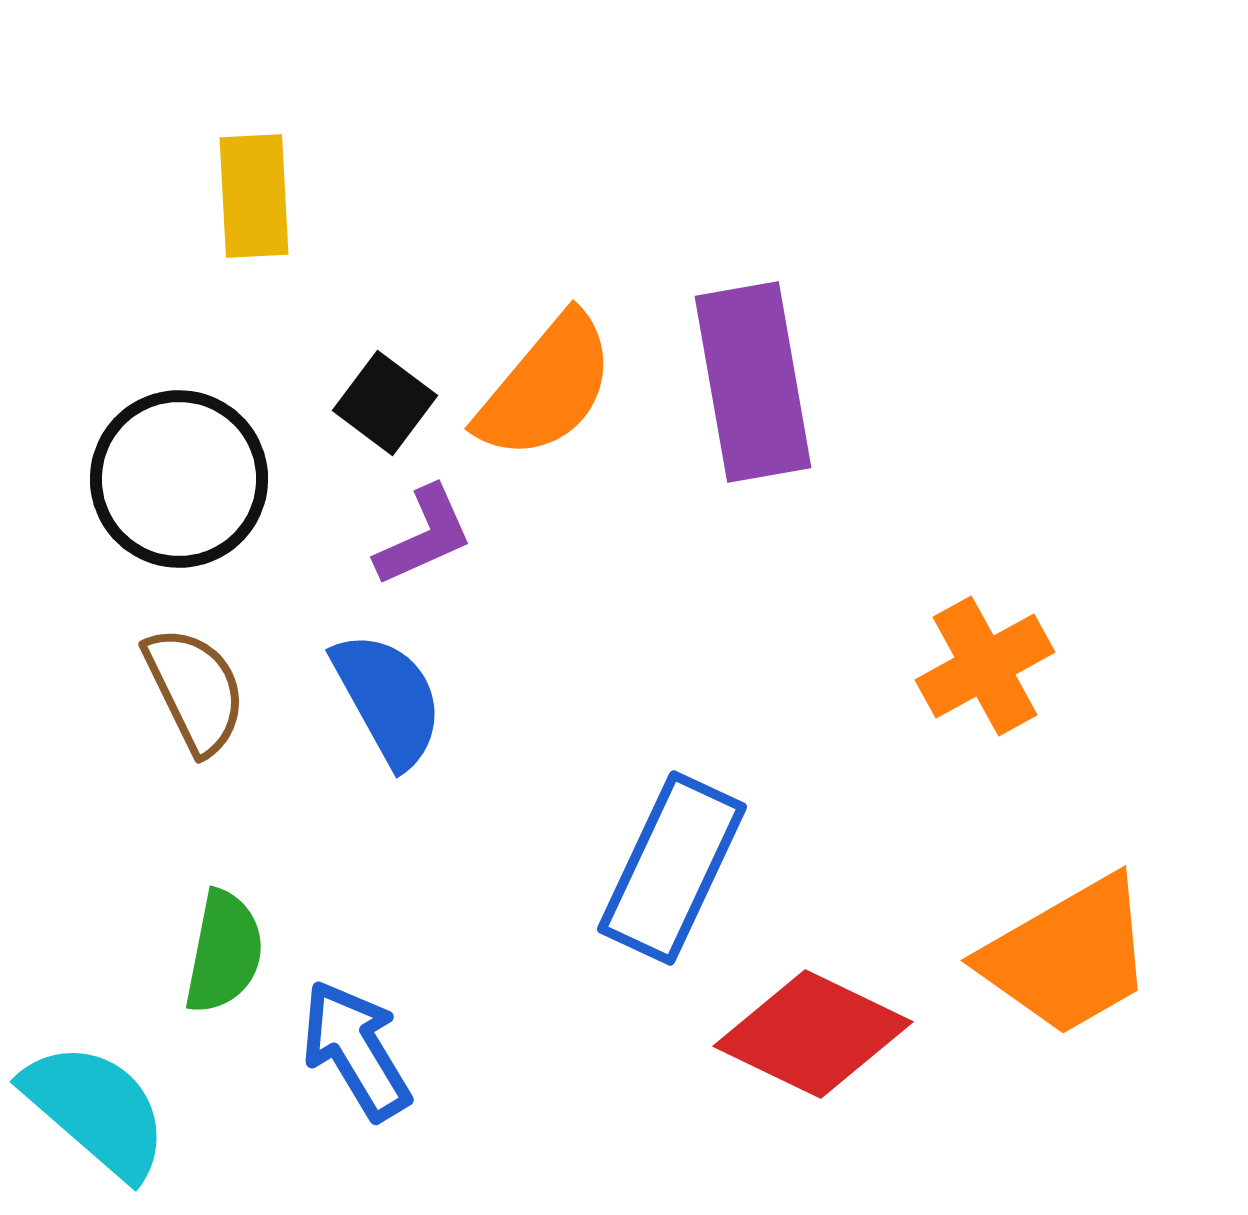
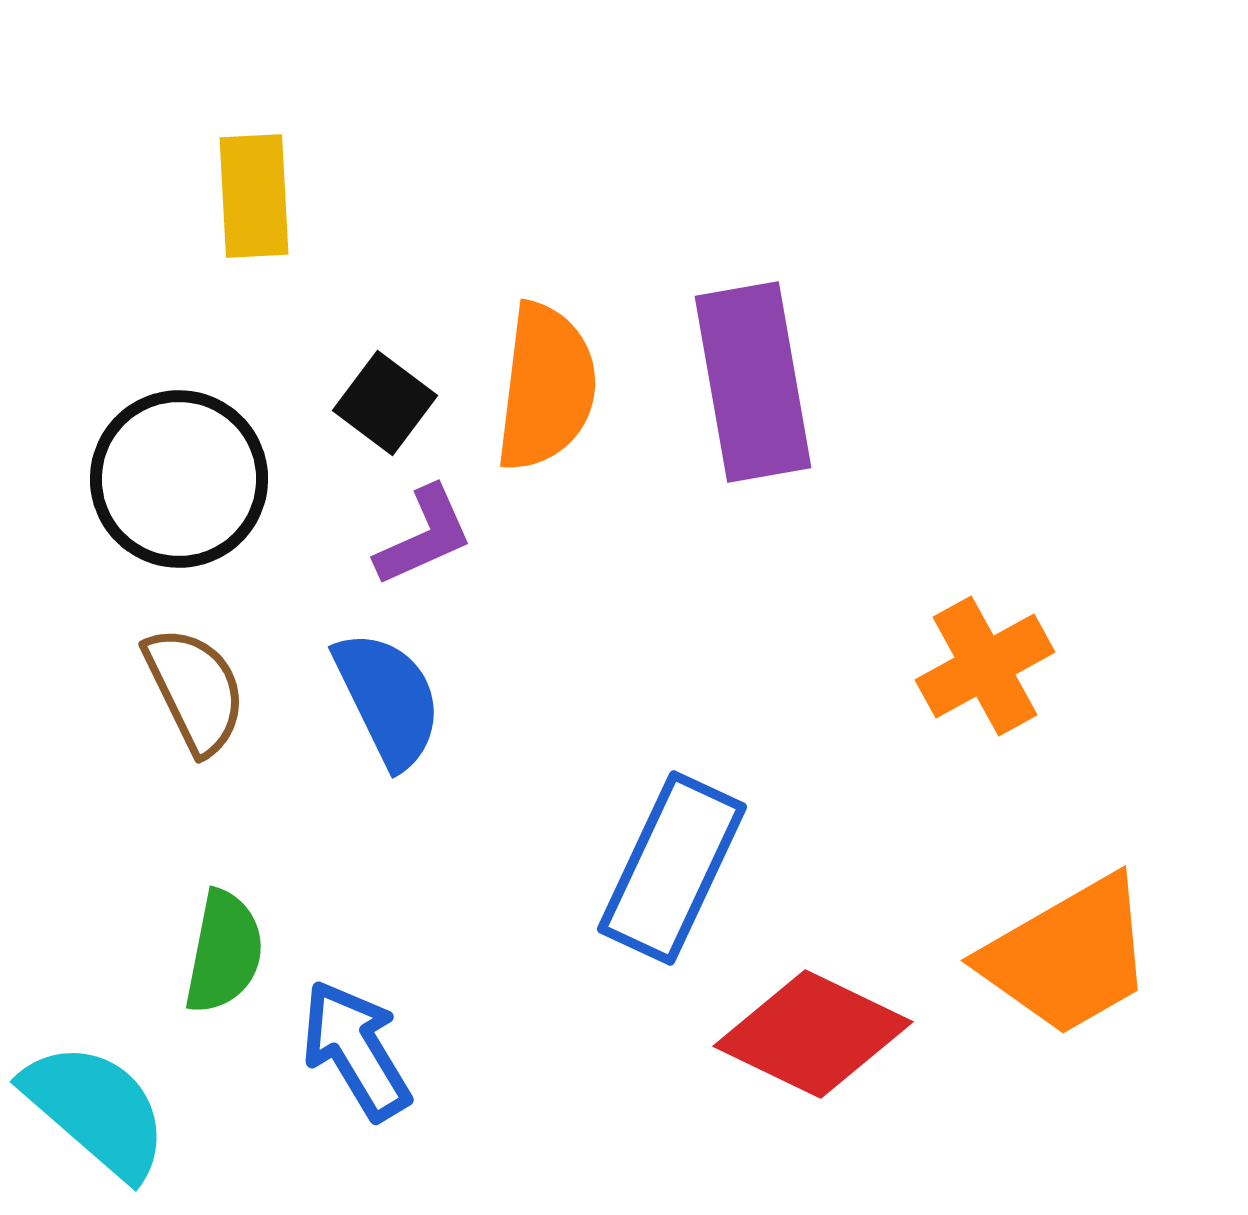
orange semicircle: rotated 33 degrees counterclockwise
blue semicircle: rotated 3 degrees clockwise
